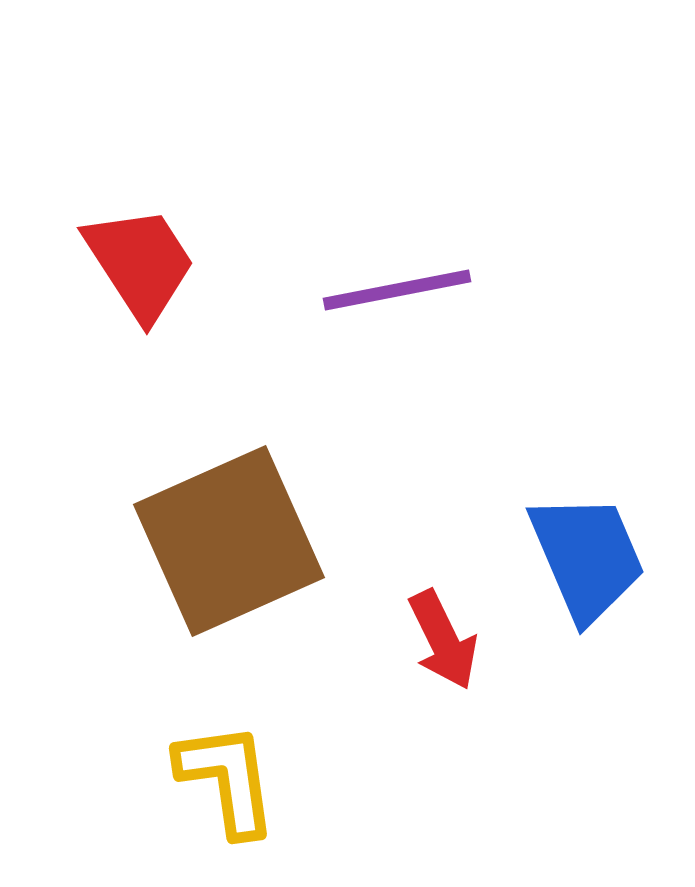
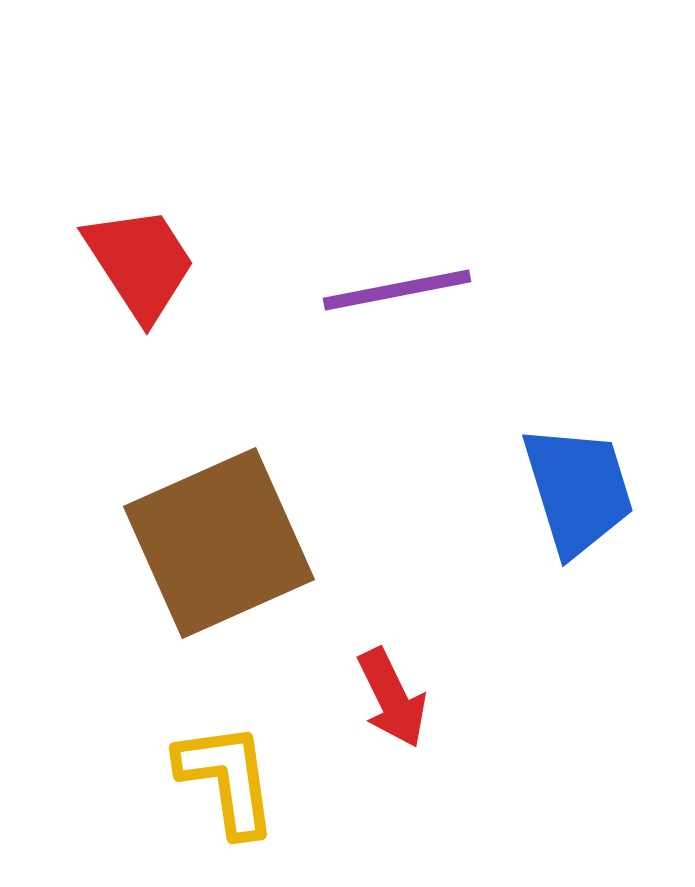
brown square: moved 10 px left, 2 px down
blue trapezoid: moved 9 px left, 67 px up; rotated 6 degrees clockwise
red arrow: moved 51 px left, 58 px down
